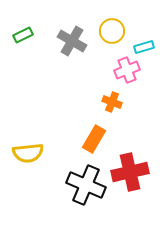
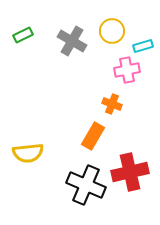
cyan rectangle: moved 1 px left, 1 px up
pink cross: rotated 10 degrees clockwise
orange cross: moved 2 px down
orange rectangle: moved 1 px left, 3 px up
